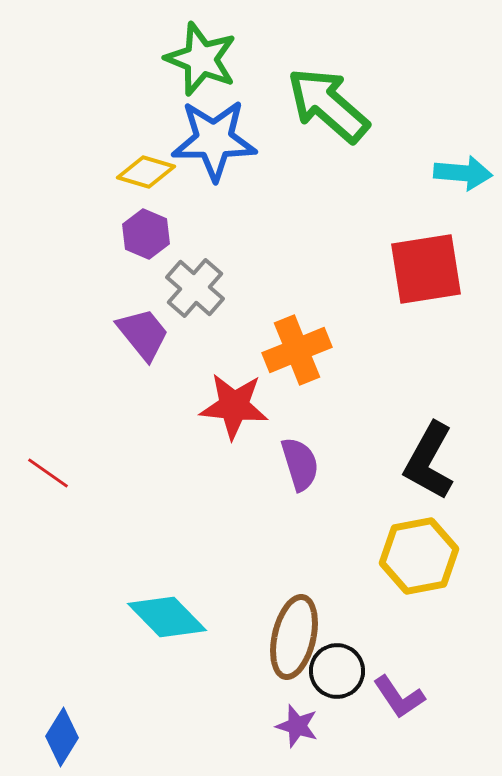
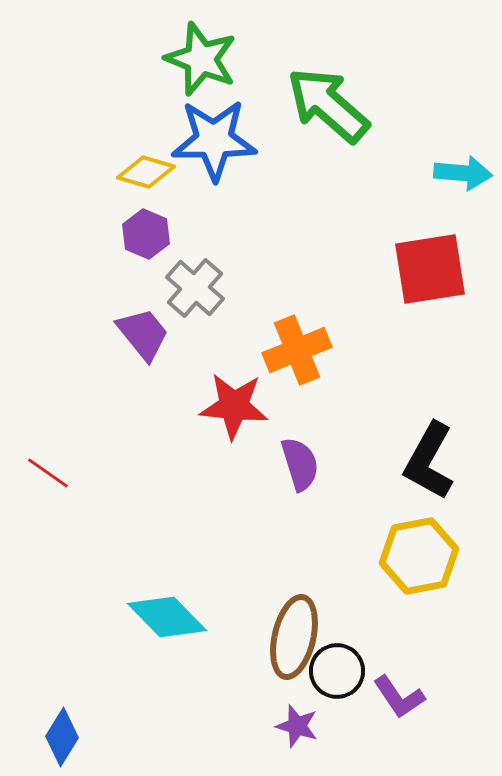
red square: moved 4 px right
